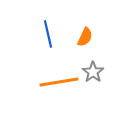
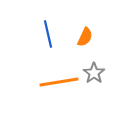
gray star: moved 1 px right, 1 px down
